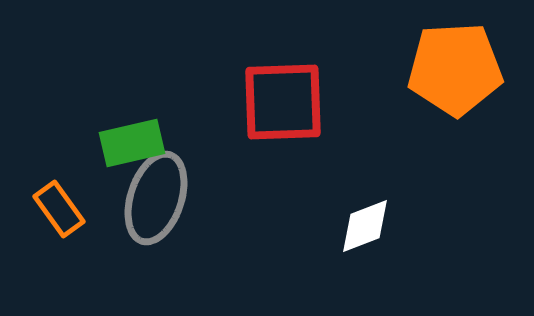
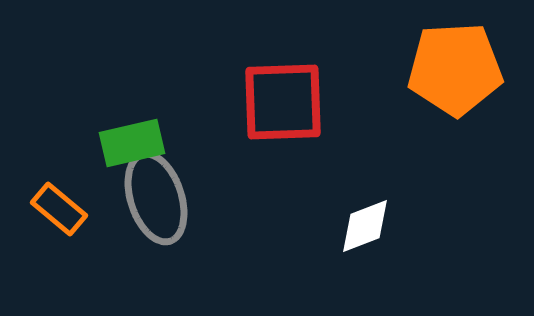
gray ellipse: rotated 36 degrees counterclockwise
orange rectangle: rotated 14 degrees counterclockwise
